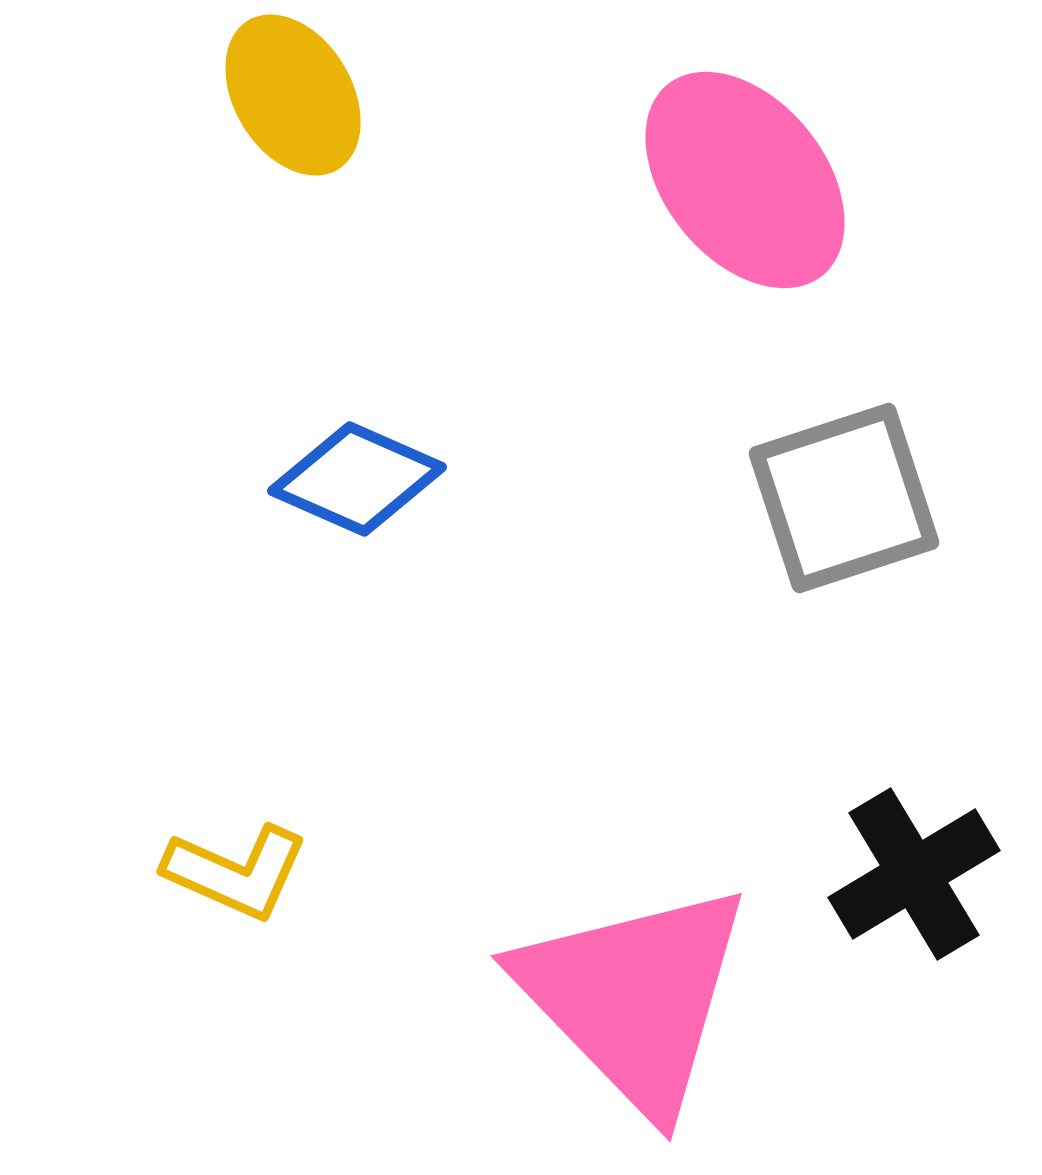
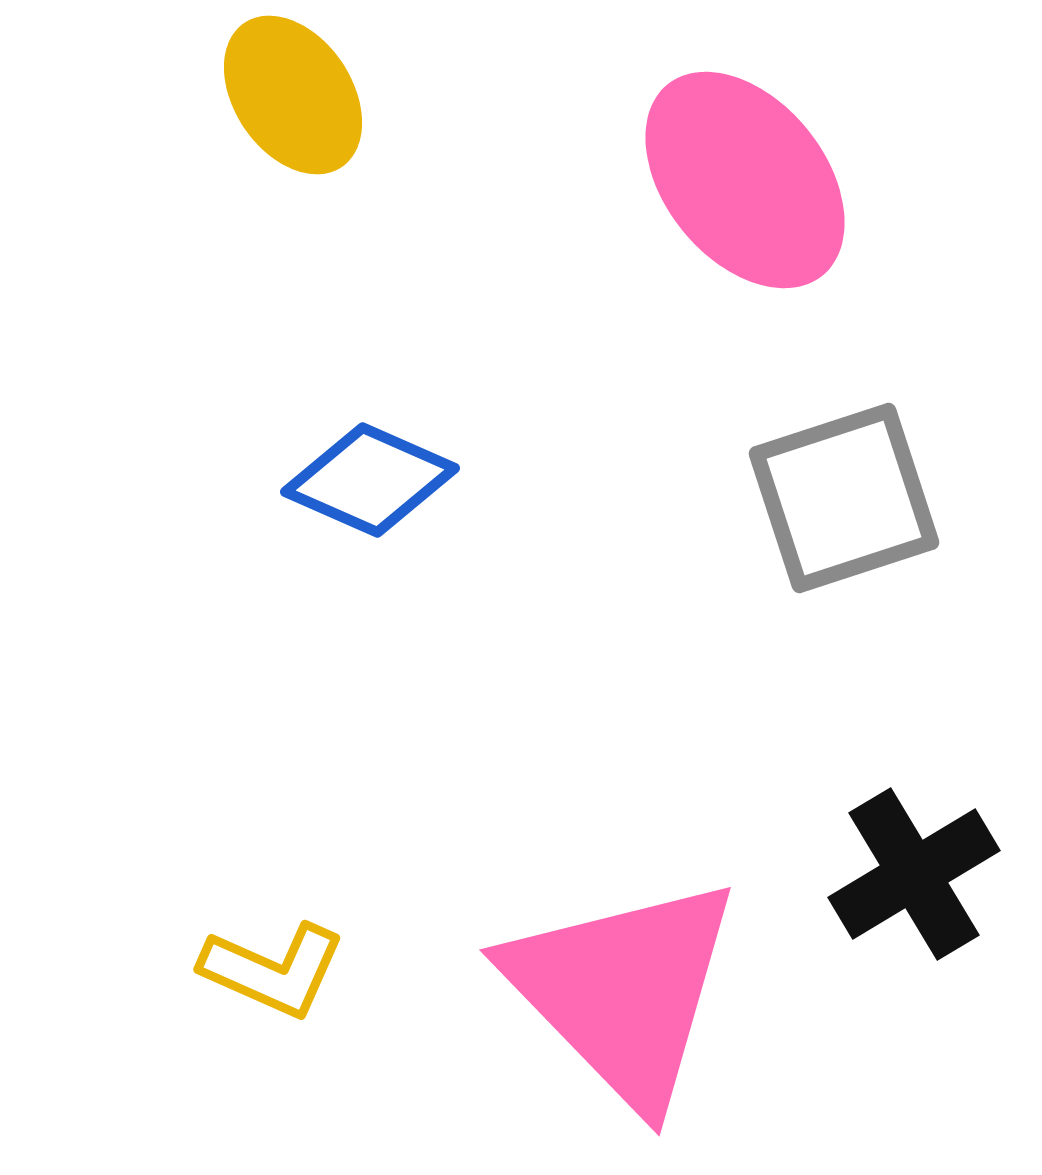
yellow ellipse: rotated 3 degrees counterclockwise
blue diamond: moved 13 px right, 1 px down
yellow L-shape: moved 37 px right, 98 px down
pink triangle: moved 11 px left, 6 px up
